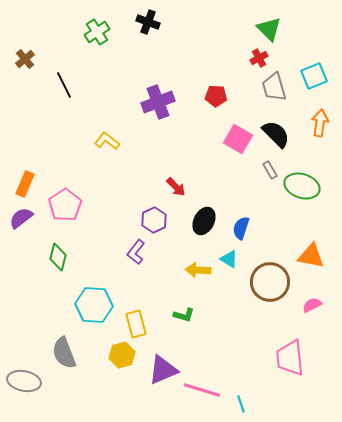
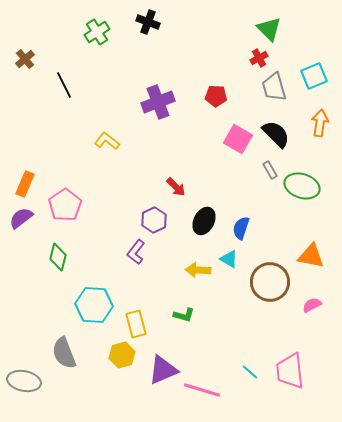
pink trapezoid: moved 13 px down
cyan line: moved 9 px right, 32 px up; rotated 30 degrees counterclockwise
